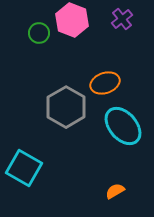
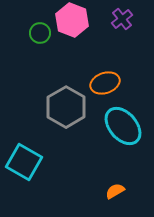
green circle: moved 1 px right
cyan square: moved 6 px up
